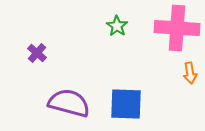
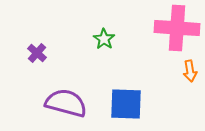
green star: moved 13 px left, 13 px down
orange arrow: moved 2 px up
purple semicircle: moved 3 px left
